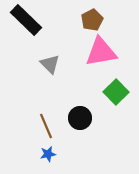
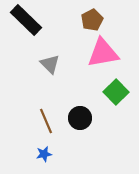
pink triangle: moved 2 px right, 1 px down
brown line: moved 5 px up
blue star: moved 4 px left
